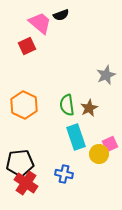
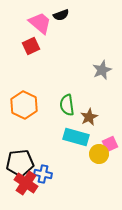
red square: moved 4 px right
gray star: moved 4 px left, 5 px up
brown star: moved 9 px down
cyan rectangle: rotated 55 degrees counterclockwise
blue cross: moved 21 px left
